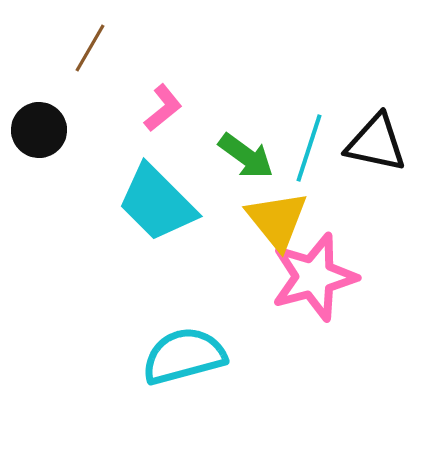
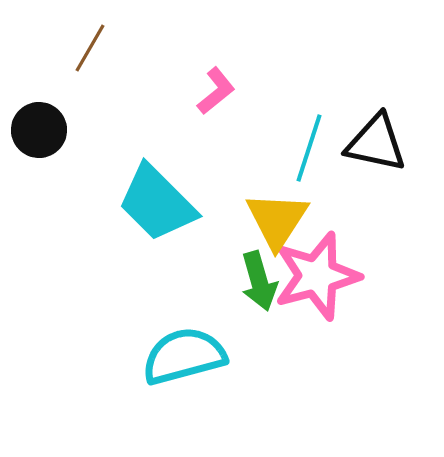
pink L-shape: moved 53 px right, 17 px up
green arrow: moved 13 px right, 125 px down; rotated 38 degrees clockwise
yellow triangle: rotated 12 degrees clockwise
pink star: moved 3 px right, 1 px up
